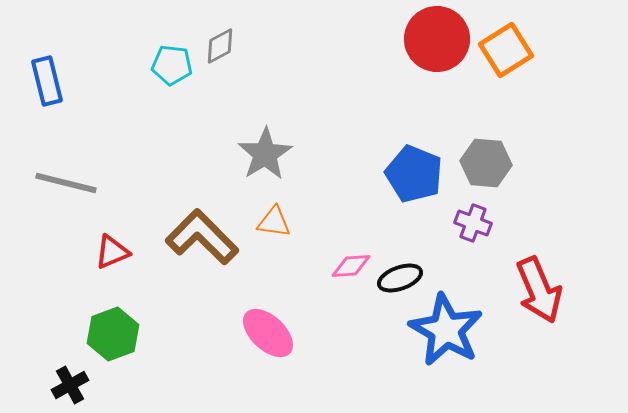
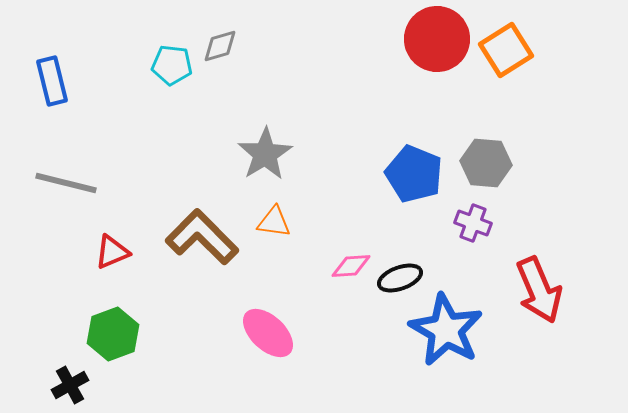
gray diamond: rotated 12 degrees clockwise
blue rectangle: moved 5 px right
